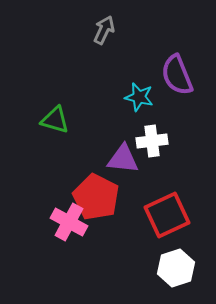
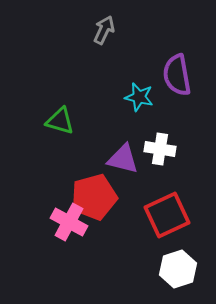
purple semicircle: rotated 12 degrees clockwise
green triangle: moved 5 px right, 1 px down
white cross: moved 8 px right, 8 px down; rotated 16 degrees clockwise
purple triangle: rotated 8 degrees clockwise
red pentagon: moved 2 px left; rotated 30 degrees clockwise
white hexagon: moved 2 px right, 1 px down
